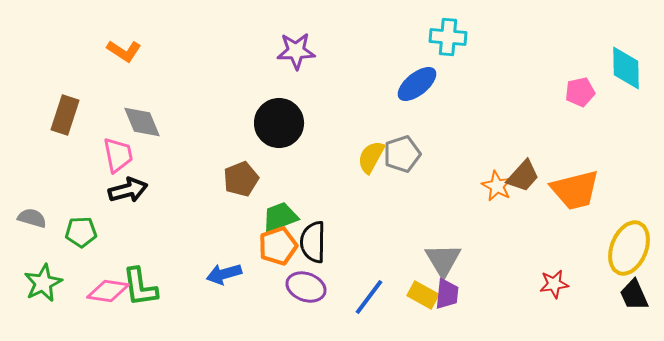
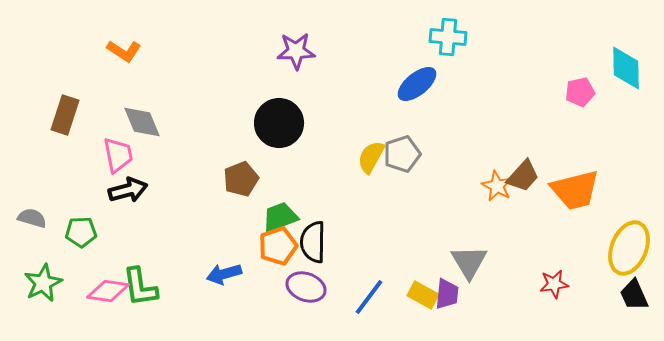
gray triangle: moved 26 px right, 2 px down
